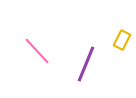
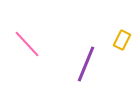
pink line: moved 10 px left, 7 px up
